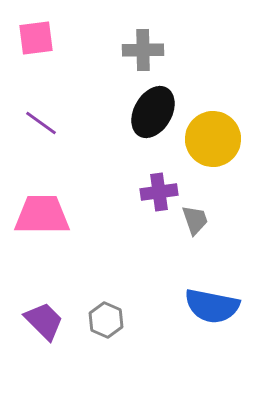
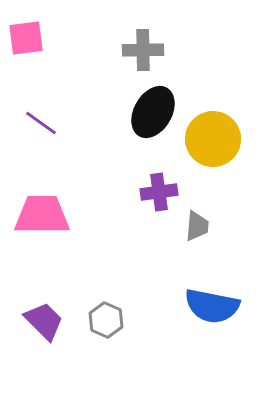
pink square: moved 10 px left
gray trapezoid: moved 2 px right, 6 px down; rotated 24 degrees clockwise
